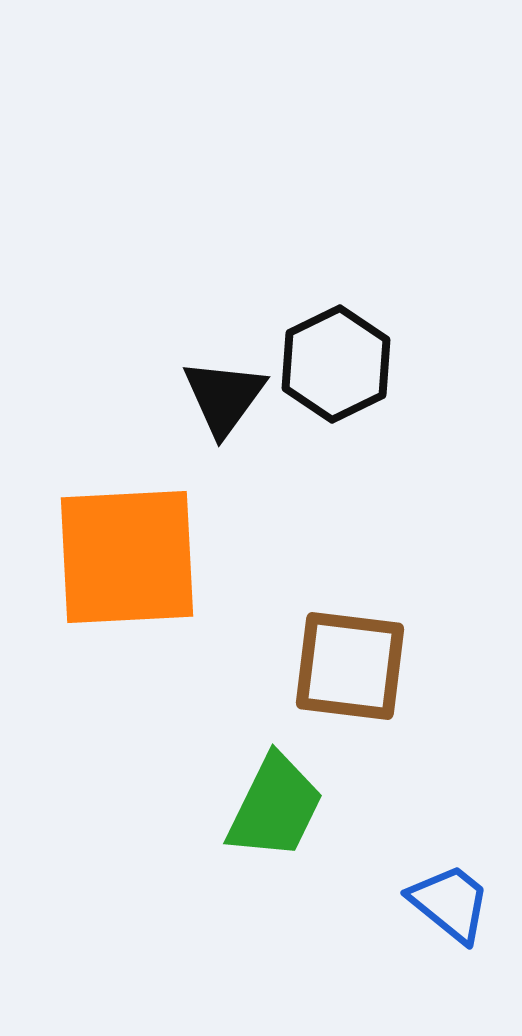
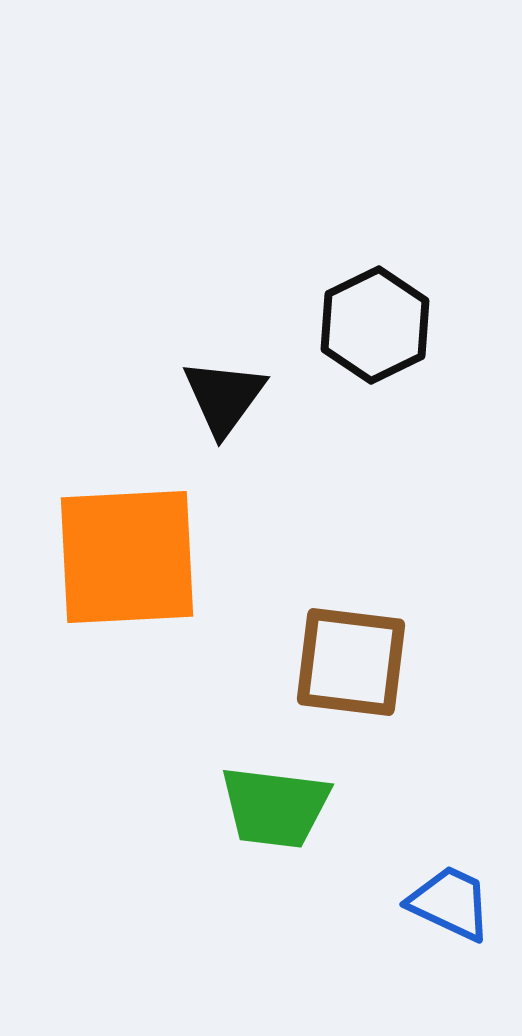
black hexagon: moved 39 px right, 39 px up
brown square: moved 1 px right, 4 px up
green trapezoid: rotated 71 degrees clockwise
blue trapezoid: rotated 14 degrees counterclockwise
